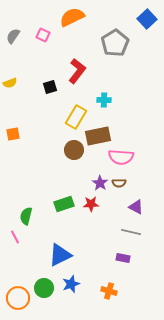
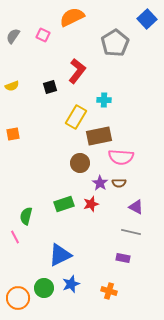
yellow semicircle: moved 2 px right, 3 px down
brown rectangle: moved 1 px right
brown circle: moved 6 px right, 13 px down
red star: rotated 14 degrees counterclockwise
